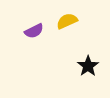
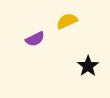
purple semicircle: moved 1 px right, 8 px down
